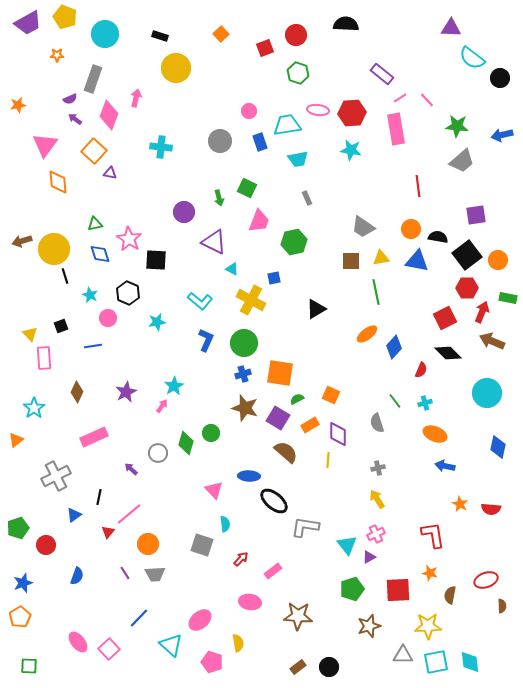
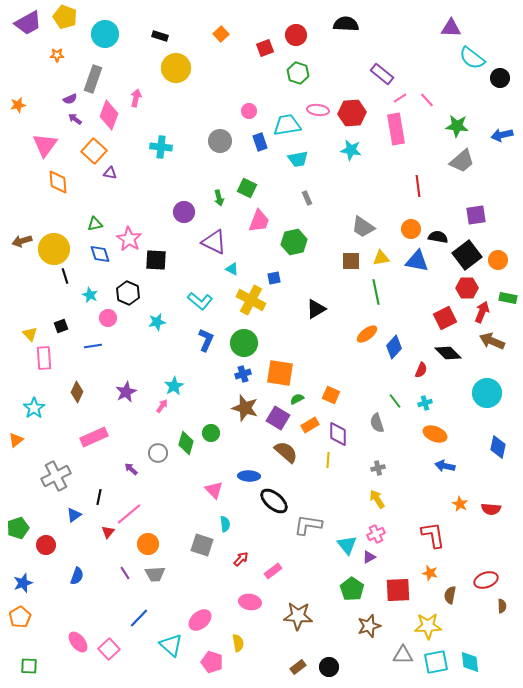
gray L-shape at (305, 527): moved 3 px right, 2 px up
green pentagon at (352, 589): rotated 20 degrees counterclockwise
